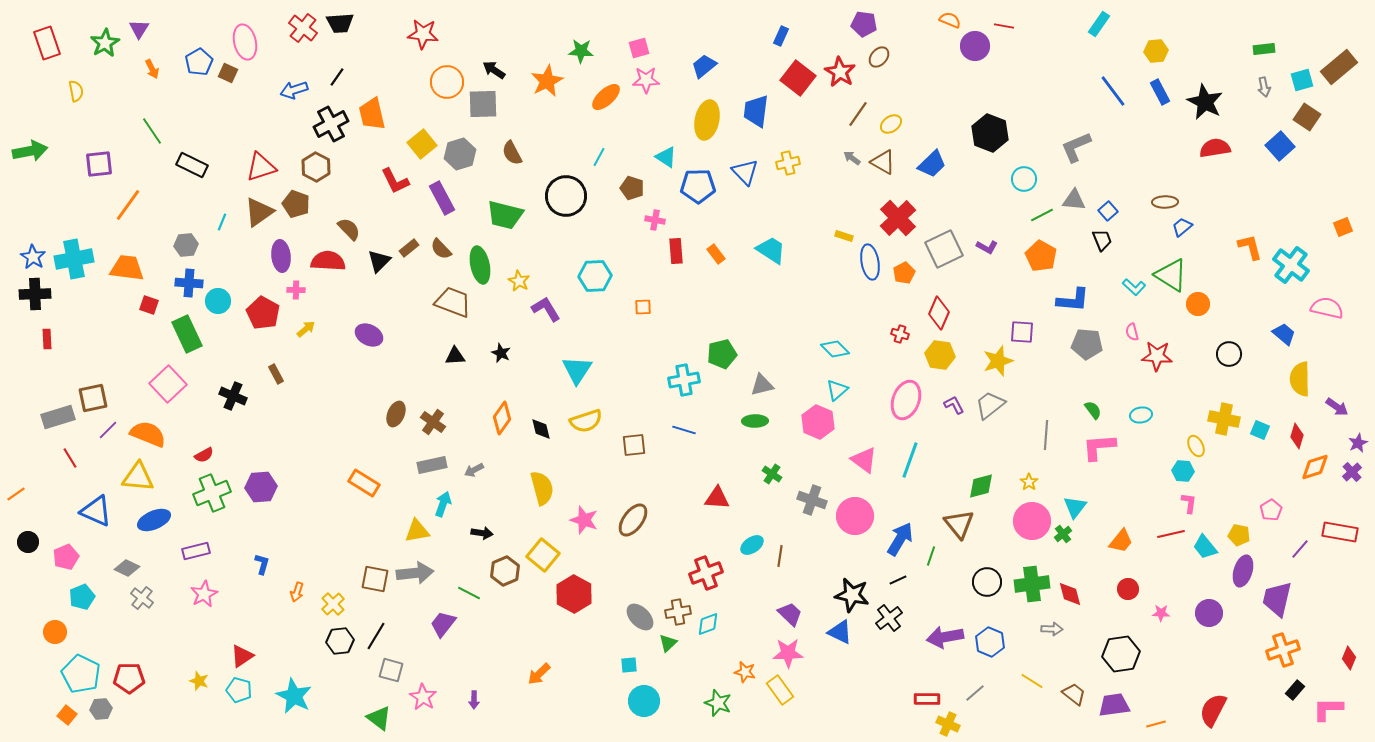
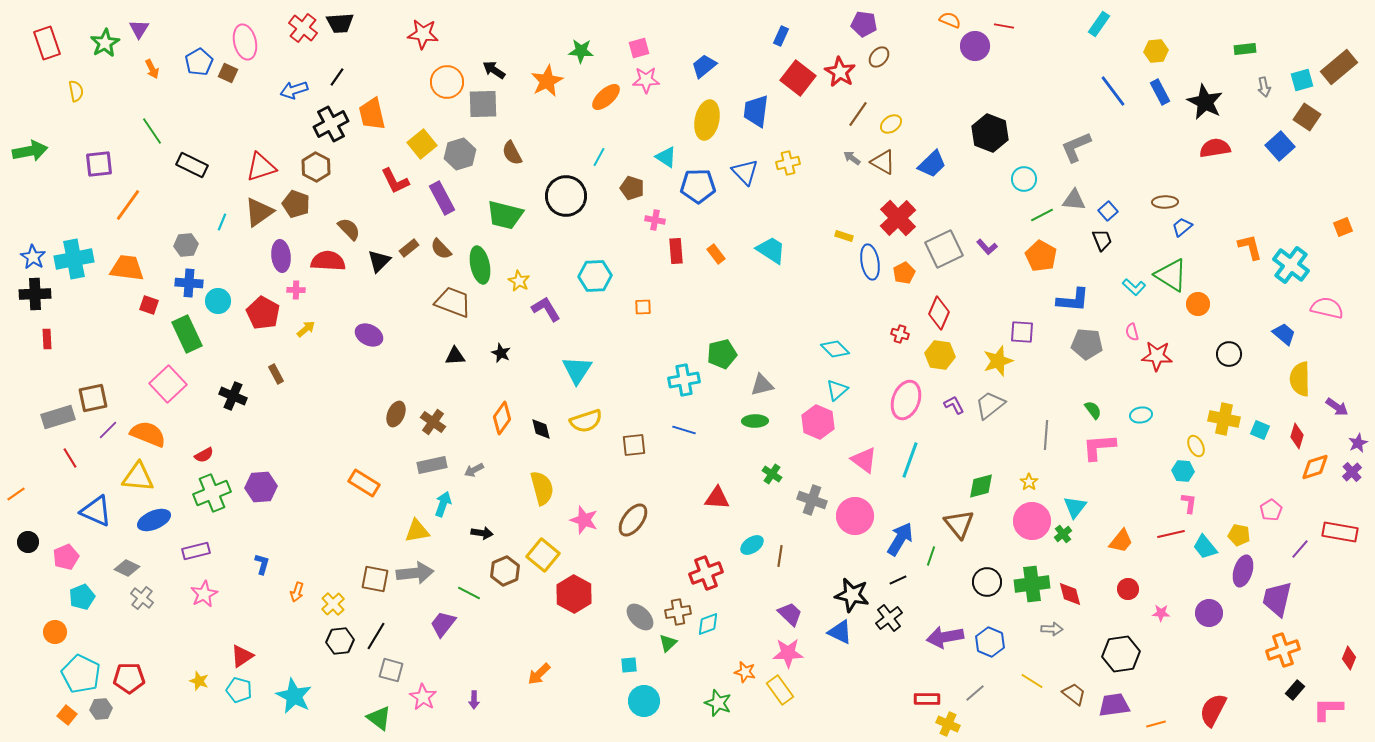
green rectangle at (1264, 49): moved 19 px left
purple L-shape at (987, 247): rotated 20 degrees clockwise
